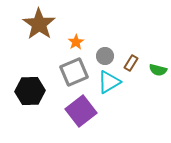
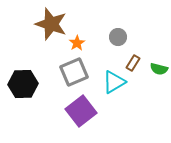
brown star: moved 12 px right; rotated 16 degrees counterclockwise
orange star: moved 1 px right, 1 px down
gray circle: moved 13 px right, 19 px up
brown rectangle: moved 2 px right
green semicircle: moved 1 px right, 1 px up
cyan triangle: moved 5 px right
black hexagon: moved 7 px left, 7 px up
